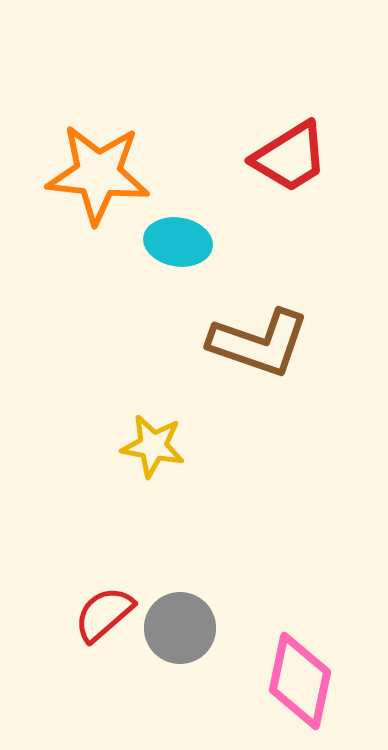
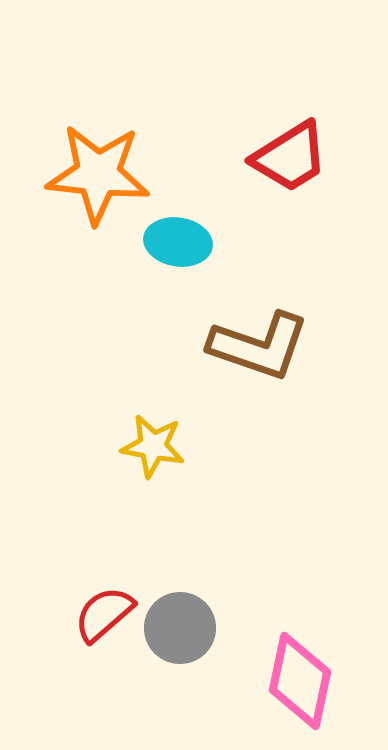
brown L-shape: moved 3 px down
